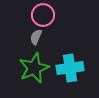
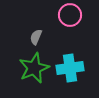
pink circle: moved 27 px right
